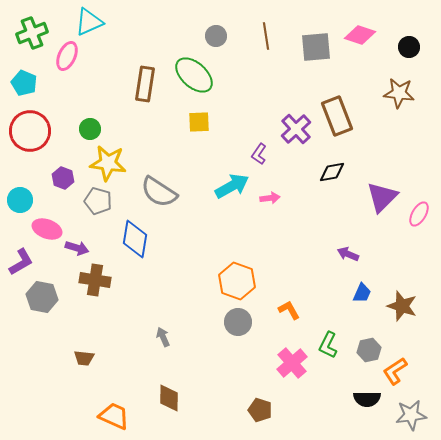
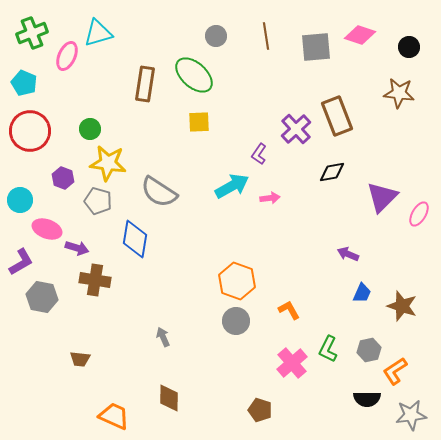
cyan triangle at (89, 22): moved 9 px right, 11 px down; rotated 8 degrees clockwise
gray circle at (238, 322): moved 2 px left, 1 px up
green L-shape at (328, 345): moved 4 px down
brown trapezoid at (84, 358): moved 4 px left, 1 px down
